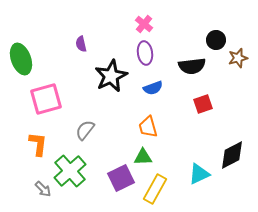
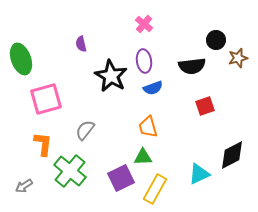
purple ellipse: moved 1 px left, 8 px down
black star: rotated 16 degrees counterclockwise
red square: moved 2 px right, 2 px down
orange L-shape: moved 5 px right
green cross: rotated 8 degrees counterclockwise
gray arrow: moved 19 px left, 3 px up; rotated 102 degrees clockwise
